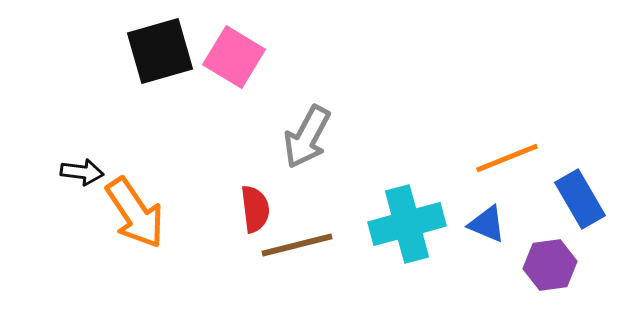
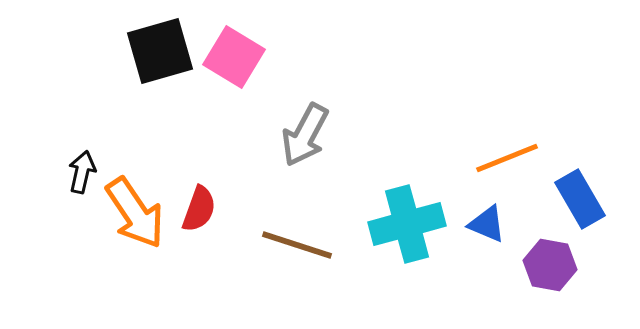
gray arrow: moved 2 px left, 2 px up
black arrow: rotated 84 degrees counterclockwise
red semicircle: moved 56 px left; rotated 27 degrees clockwise
brown line: rotated 32 degrees clockwise
purple hexagon: rotated 18 degrees clockwise
